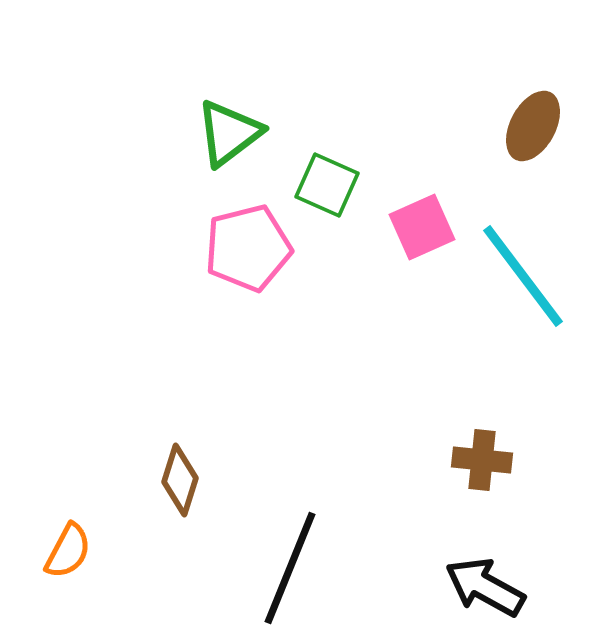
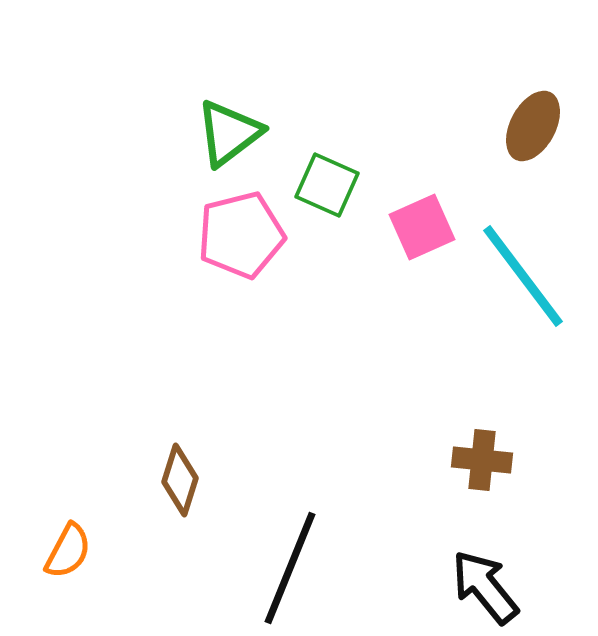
pink pentagon: moved 7 px left, 13 px up
black arrow: rotated 22 degrees clockwise
